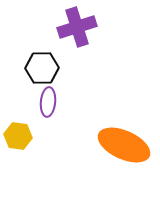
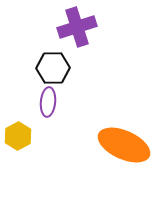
black hexagon: moved 11 px right
yellow hexagon: rotated 24 degrees clockwise
